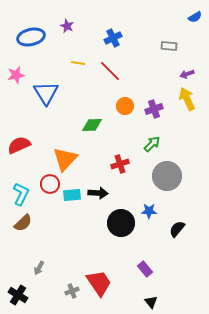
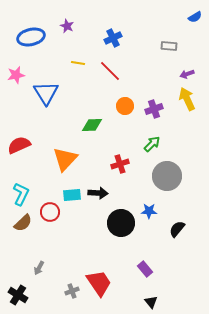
red circle: moved 28 px down
